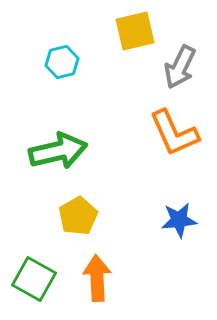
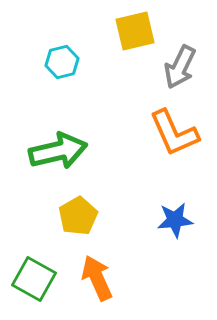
blue star: moved 4 px left
orange arrow: rotated 21 degrees counterclockwise
